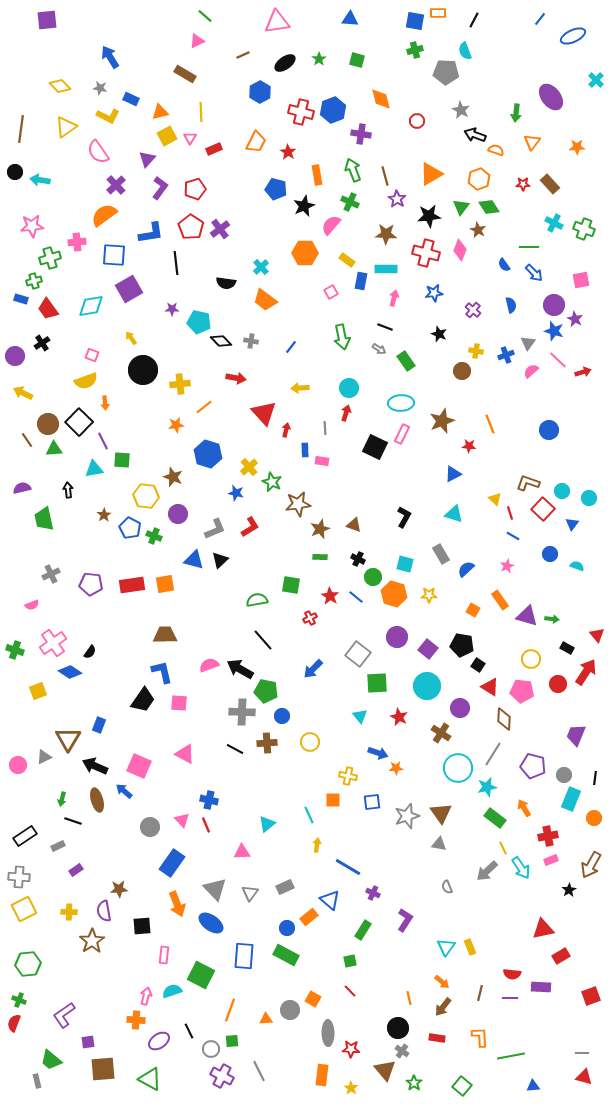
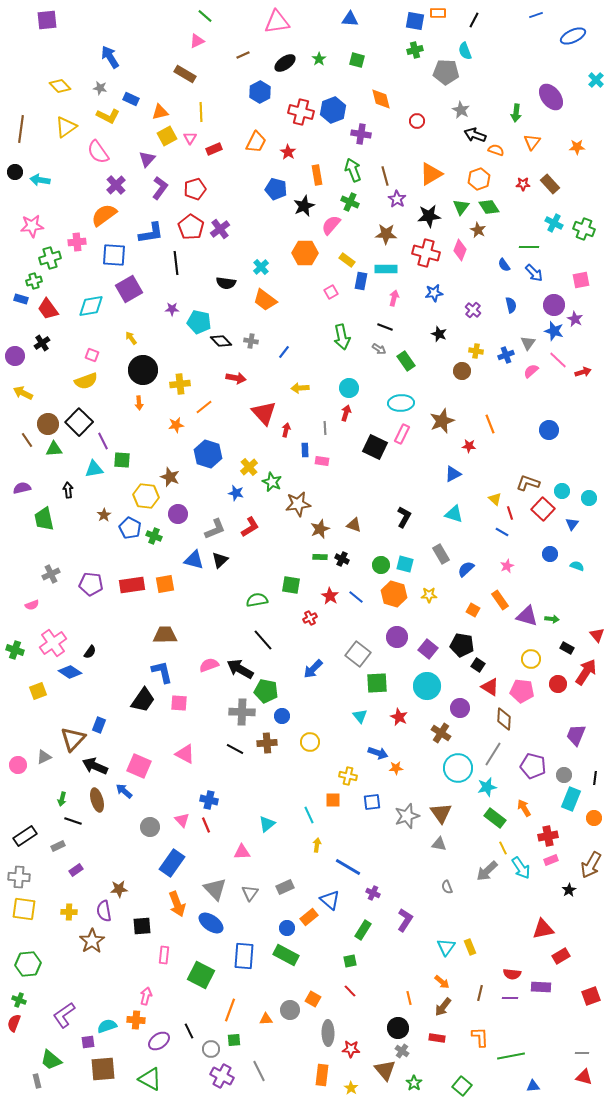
blue line at (540, 19): moved 4 px left, 4 px up; rotated 32 degrees clockwise
blue line at (291, 347): moved 7 px left, 5 px down
orange arrow at (105, 403): moved 34 px right
brown star at (173, 477): moved 3 px left
blue line at (513, 536): moved 11 px left, 4 px up
black cross at (358, 559): moved 16 px left
green circle at (373, 577): moved 8 px right, 12 px up
brown triangle at (68, 739): moved 5 px right; rotated 12 degrees clockwise
yellow square at (24, 909): rotated 35 degrees clockwise
cyan semicircle at (172, 991): moved 65 px left, 35 px down
green square at (232, 1041): moved 2 px right, 1 px up
